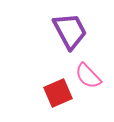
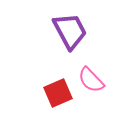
pink semicircle: moved 3 px right, 4 px down
